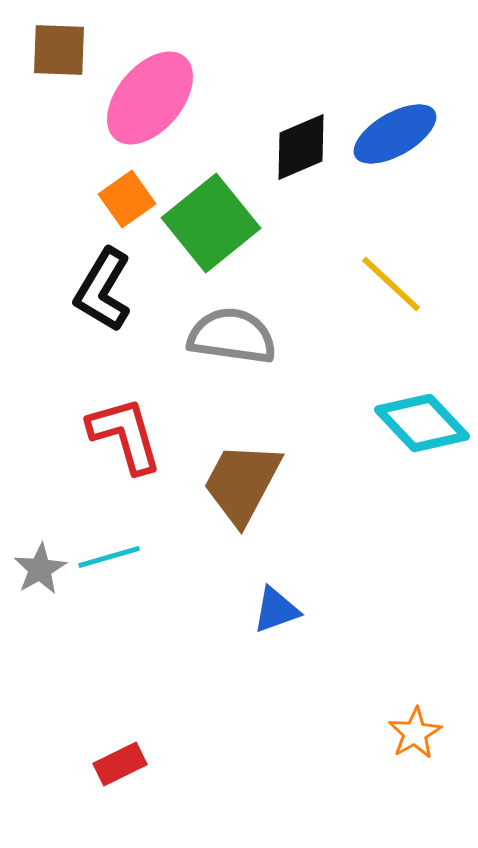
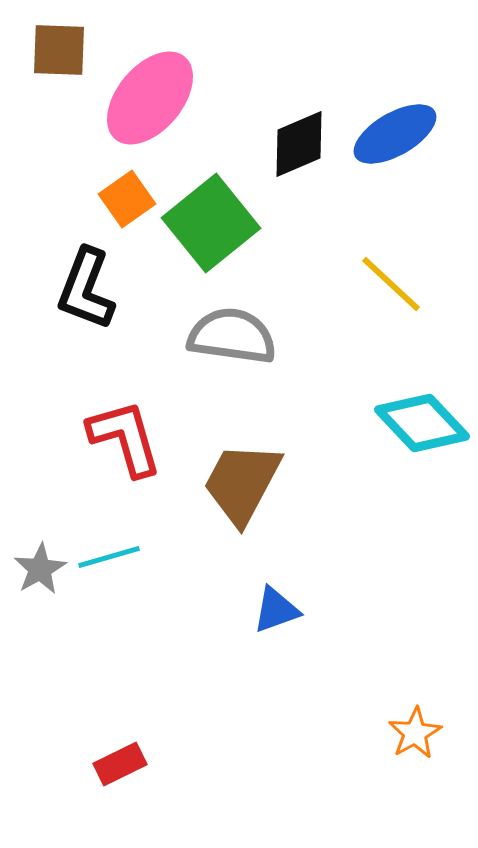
black diamond: moved 2 px left, 3 px up
black L-shape: moved 17 px left, 1 px up; rotated 10 degrees counterclockwise
red L-shape: moved 3 px down
